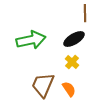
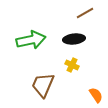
brown line: rotated 60 degrees clockwise
black ellipse: rotated 25 degrees clockwise
yellow cross: moved 3 px down; rotated 16 degrees counterclockwise
orange semicircle: moved 27 px right, 6 px down
